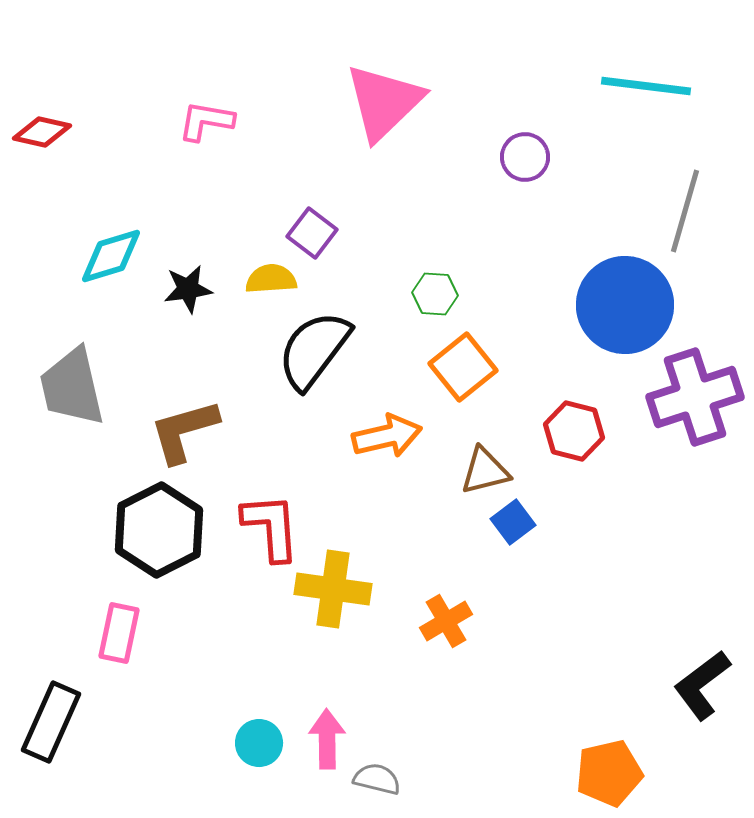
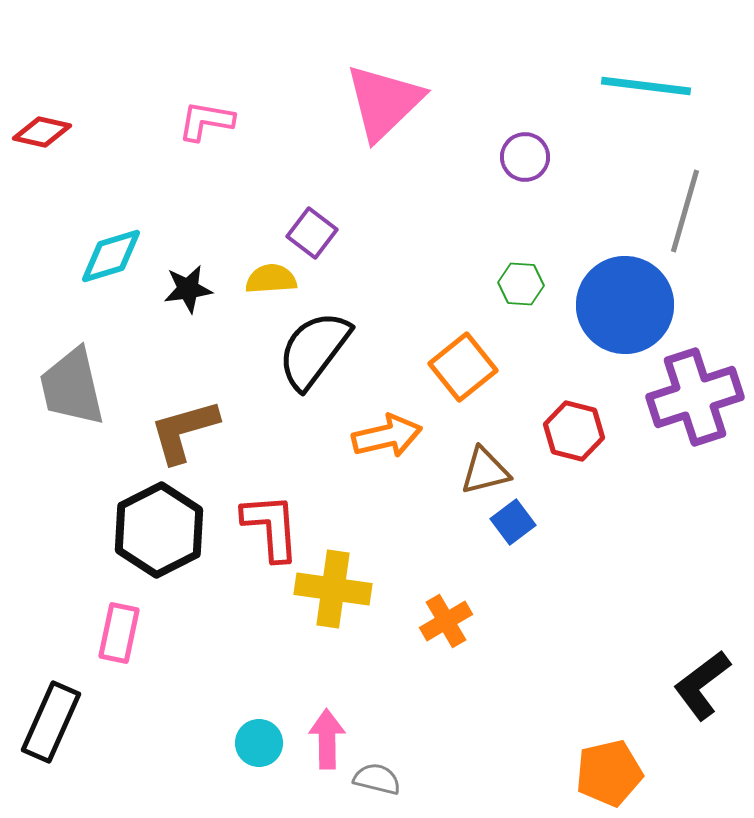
green hexagon: moved 86 px right, 10 px up
